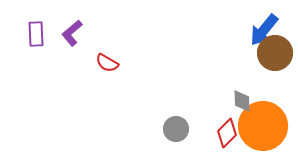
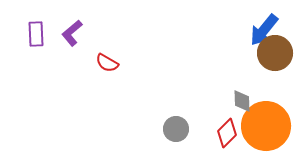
orange circle: moved 3 px right
